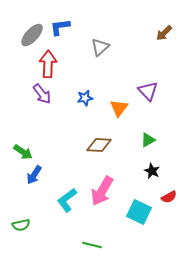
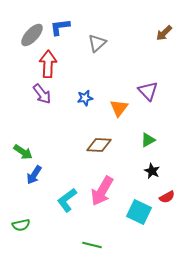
gray triangle: moved 3 px left, 4 px up
red semicircle: moved 2 px left
